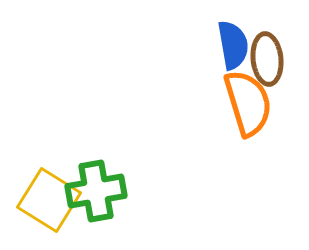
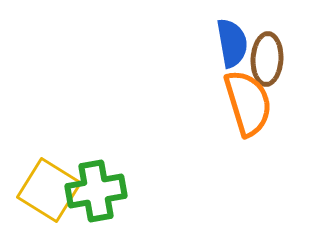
blue semicircle: moved 1 px left, 2 px up
brown ellipse: rotated 9 degrees clockwise
yellow square: moved 10 px up
